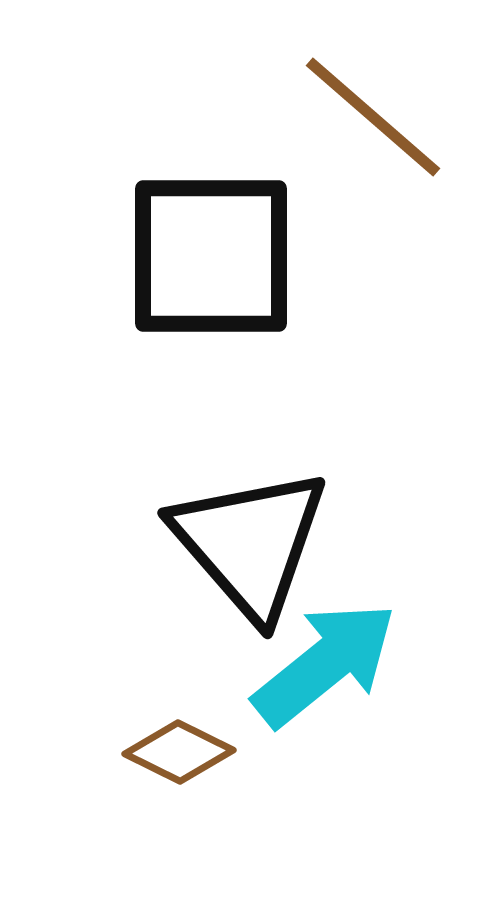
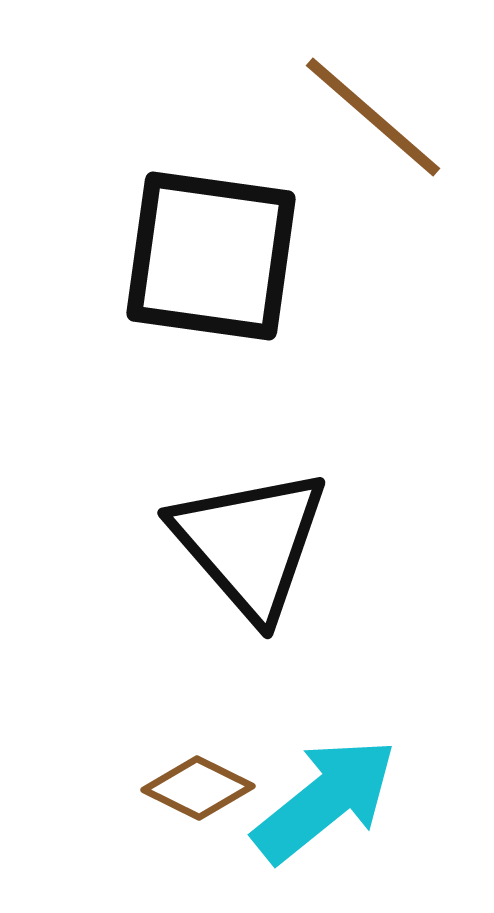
black square: rotated 8 degrees clockwise
cyan arrow: moved 136 px down
brown diamond: moved 19 px right, 36 px down
